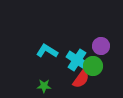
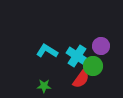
cyan cross: moved 4 px up
